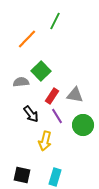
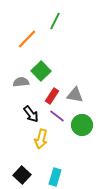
purple line: rotated 21 degrees counterclockwise
green circle: moved 1 px left
yellow arrow: moved 4 px left, 2 px up
black square: rotated 30 degrees clockwise
